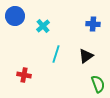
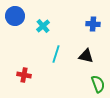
black triangle: rotated 49 degrees clockwise
